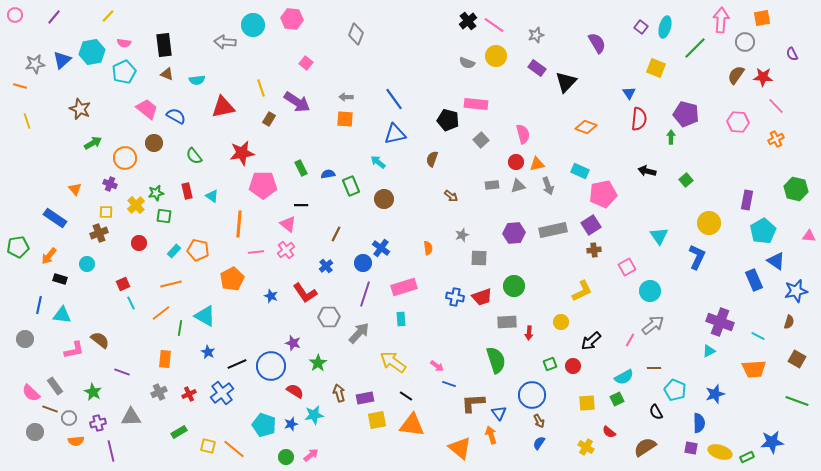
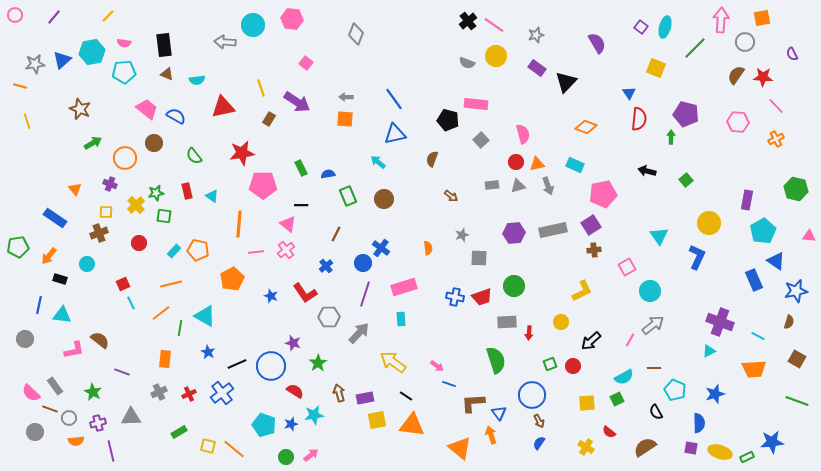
cyan pentagon at (124, 72): rotated 20 degrees clockwise
cyan rectangle at (580, 171): moved 5 px left, 6 px up
green rectangle at (351, 186): moved 3 px left, 10 px down
